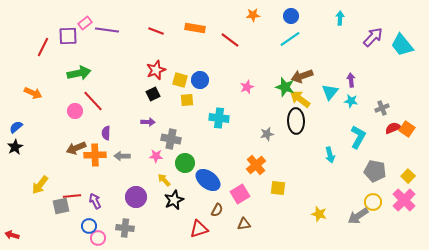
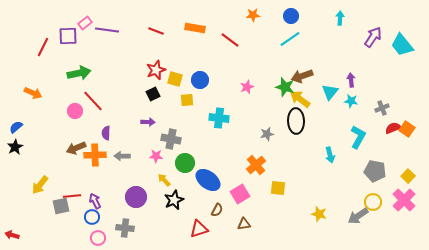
purple arrow at (373, 37): rotated 10 degrees counterclockwise
yellow square at (180, 80): moved 5 px left, 1 px up
blue circle at (89, 226): moved 3 px right, 9 px up
